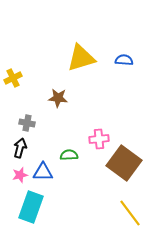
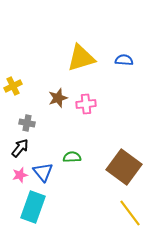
yellow cross: moved 8 px down
brown star: rotated 24 degrees counterclockwise
pink cross: moved 13 px left, 35 px up
black arrow: rotated 24 degrees clockwise
green semicircle: moved 3 px right, 2 px down
brown square: moved 4 px down
blue triangle: rotated 50 degrees clockwise
cyan rectangle: moved 2 px right
